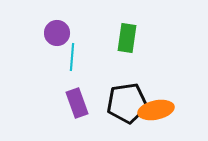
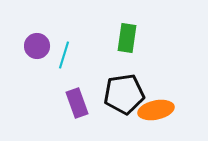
purple circle: moved 20 px left, 13 px down
cyan line: moved 8 px left, 2 px up; rotated 12 degrees clockwise
black pentagon: moved 3 px left, 9 px up
